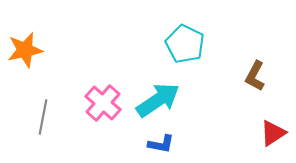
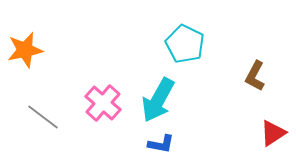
cyan arrow: rotated 153 degrees clockwise
gray line: rotated 64 degrees counterclockwise
